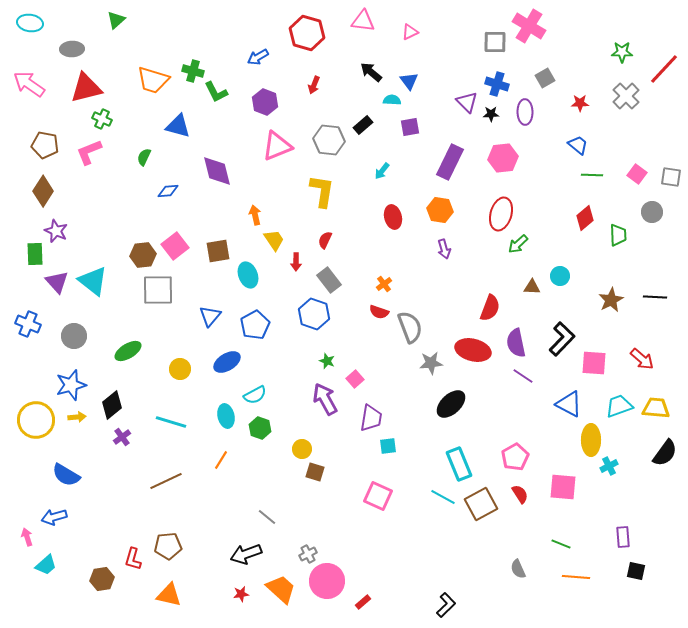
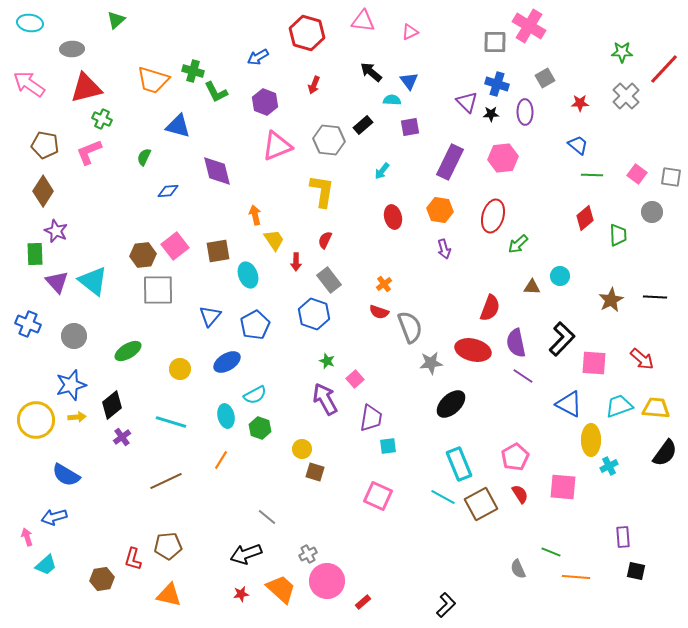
red ellipse at (501, 214): moved 8 px left, 2 px down
green line at (561, 544): moved 10 px left, 8 px down
